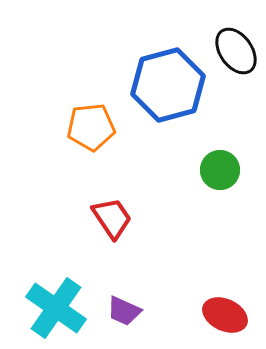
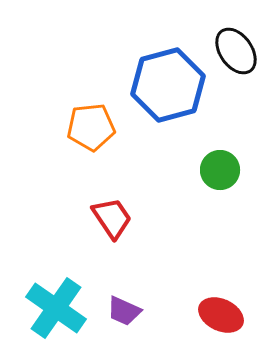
red ellipse: moved 4 px left
